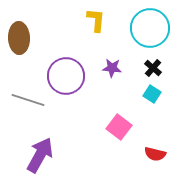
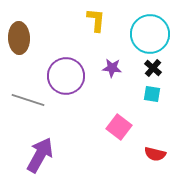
cyan circle: moved 6 px down
cyan square: rotated 24 degrees counterclockwise
